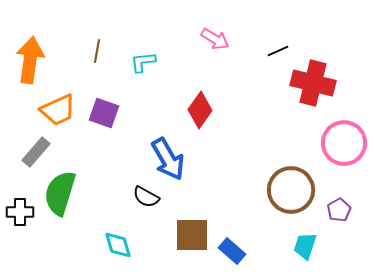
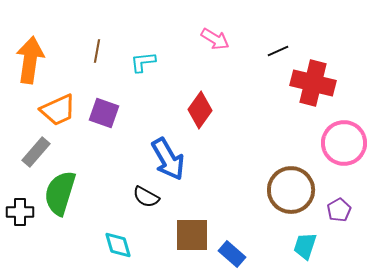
blue rectangle: moved 3 px down
